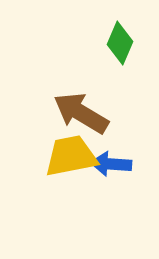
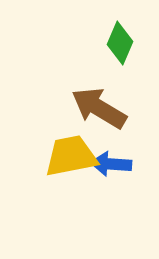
brown arrow: moved 18 px right, 5 px up
